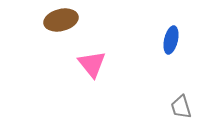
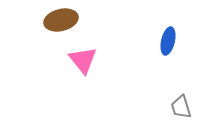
blue ellipse: moved 3 px left, 1 px down
pink triangle: moved 9 px left, 4 px up
